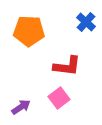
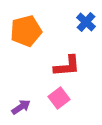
orange pentagon: moved 3 px left; rotated 16 degrees counterclockwise
red L-shape: rotated 12 degrees counterclockwise
